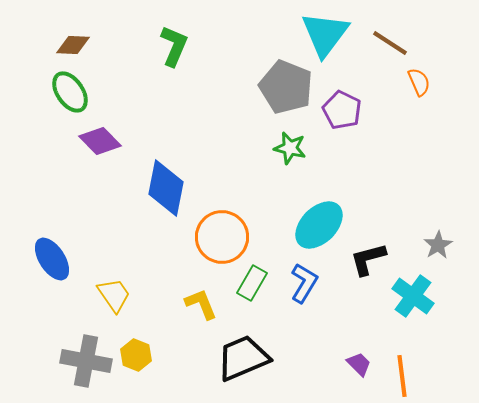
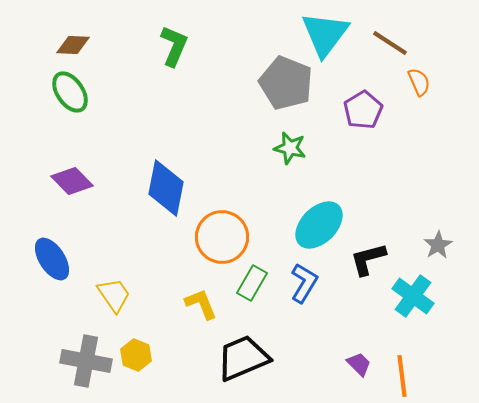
gray pentagon: moved 4 px up
purple pentagon: moved 21 px right; rotated 15 degrees clockwise
purple diamond: moved 28 px left, 40 px down
